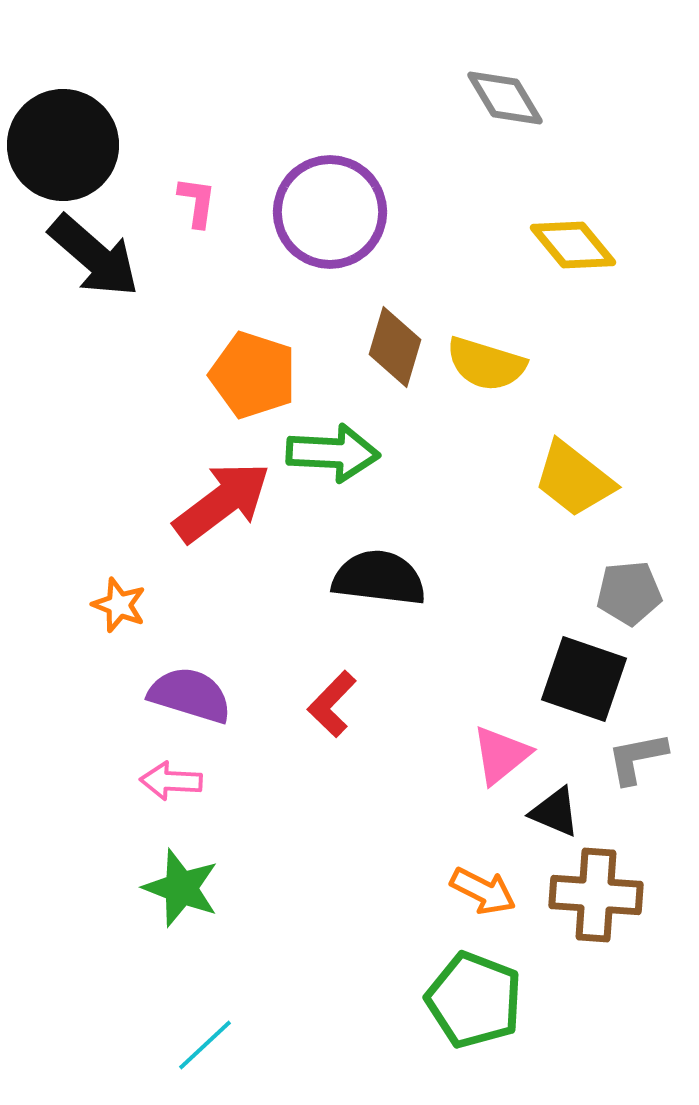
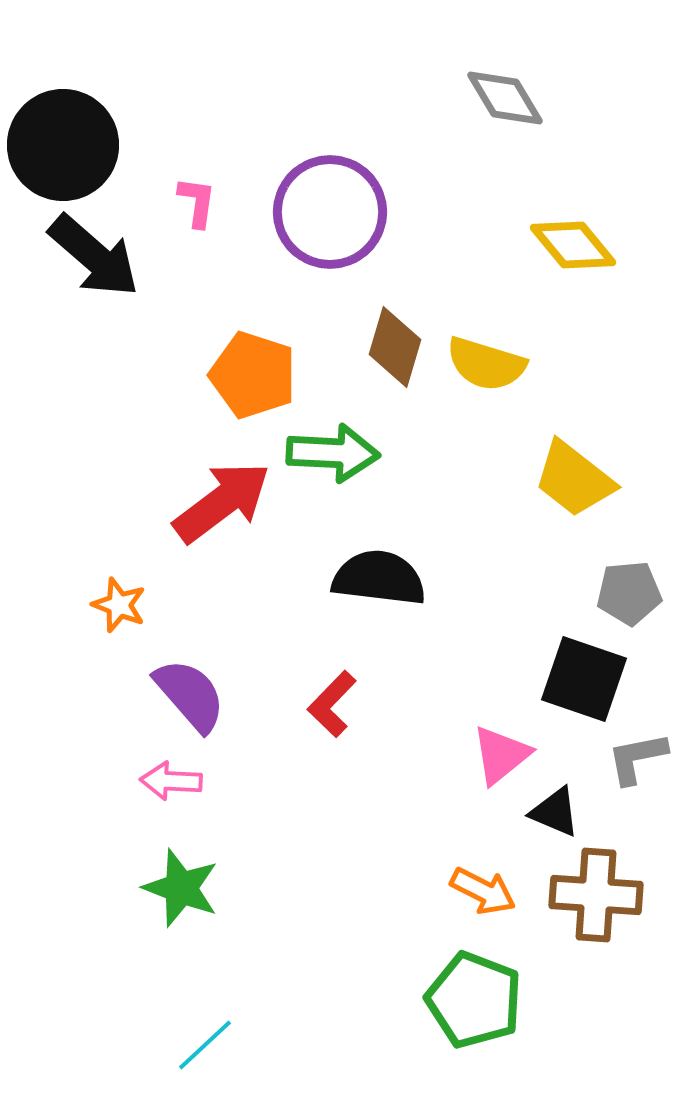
purple semicircle: rotated 32 degrees clockwise
